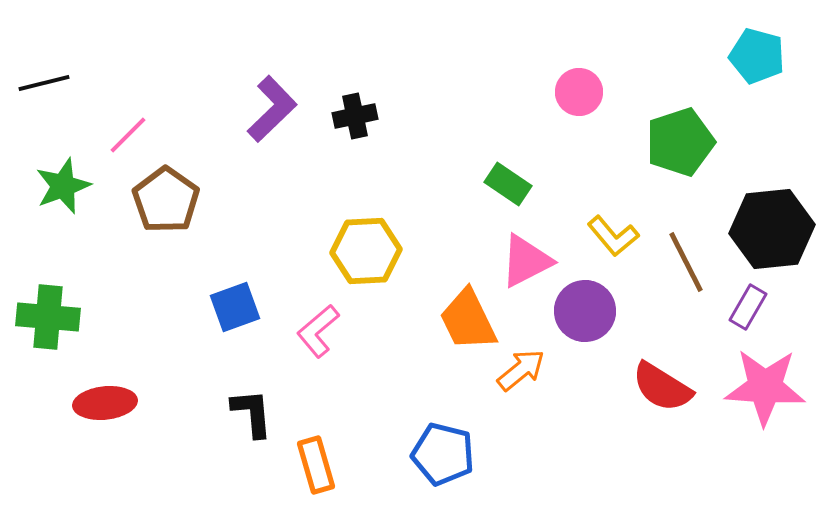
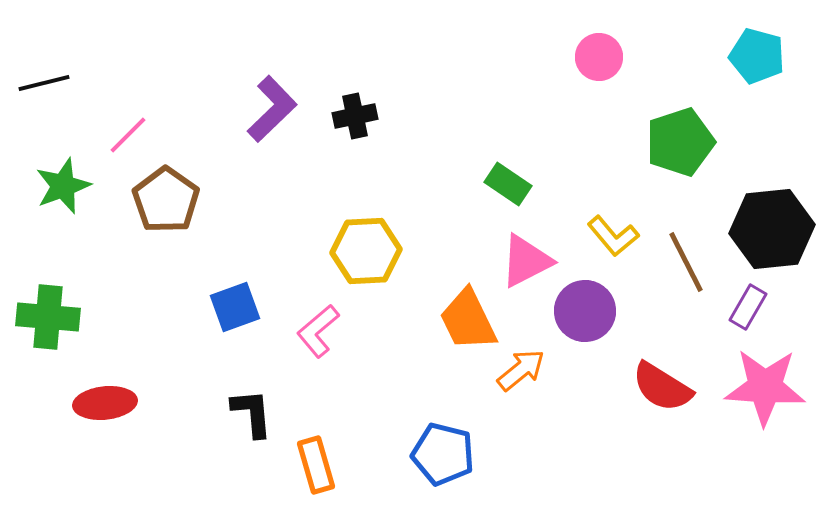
pink circle: moved 20 px right, 35 px up
